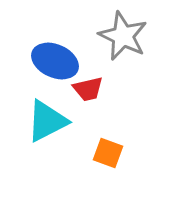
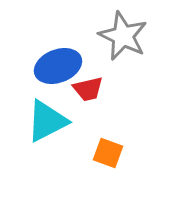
blue ellipse: moved 3 px right, 5 px down; rotated 45 degrees counterclockwise
